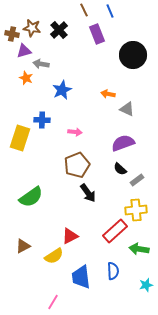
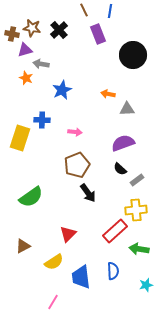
blue line: rotated 32 degrees clockwise
purple rectangle: moved 1 px right
purple triangle: moved 1 px right, 1 px up
gray triangle: rotated 28 degrees counterclockwise
red triangle: moved 2 px left, 2 px up; rotated 18 degrees counterclockwise
yellow semicircle: moved 6 px down
